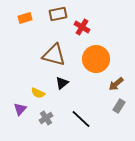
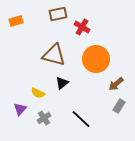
orange rectangle: moved 9 px left, 3 px down
gray cross: moved 2 px left
